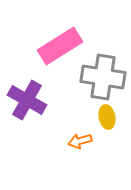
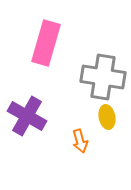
pink rectangle: moved 14 px left, 3 px up; rotated 42 degrees counterclockwise
purple cross: moved 16 px down
orange arrow: rotated 90 degrees counterclockwise
